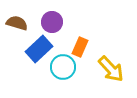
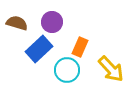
cyan circle: moved 4 px right, 3 px down
